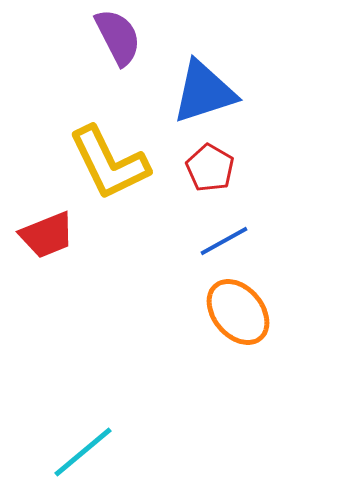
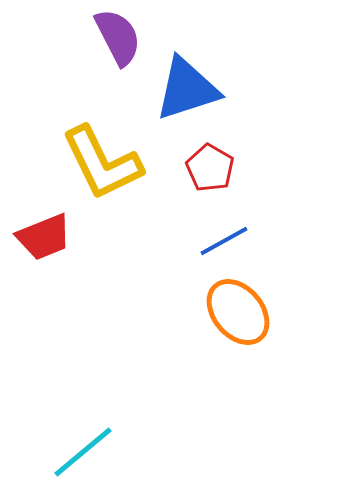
blue triangle: moved 17 px left, 3 px up
yellow L-shape: moved 7 px left
red trapezoid: moved 3 px left, 2 px down
